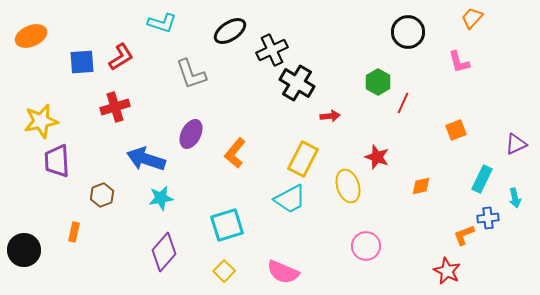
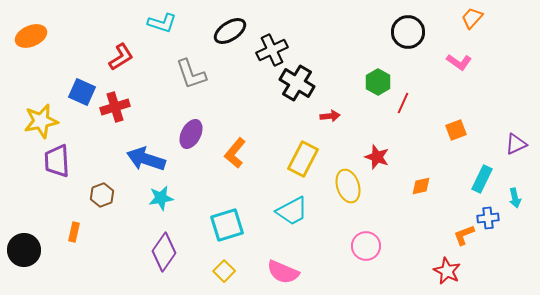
blue square at (82, 62): moved 30 px down; rotated 28 degrees clockwise
pink L-shape at (459, 62): rotated 40 degrees counterclockwise
cyan trapezoid at (290, 199): moved 2 px right, 12 px down
purple diamond at (164, 252): rotated 6 degrees counterclockwise
